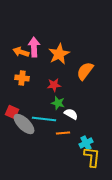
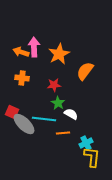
green star: rotated 16 degrees clockwise
